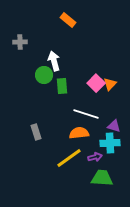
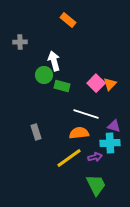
green rectangle: rotated 70 degrees counterclockwise
green trapezoid: moved 6 px left, 7 px down; rotated 60 degrees clockwise
